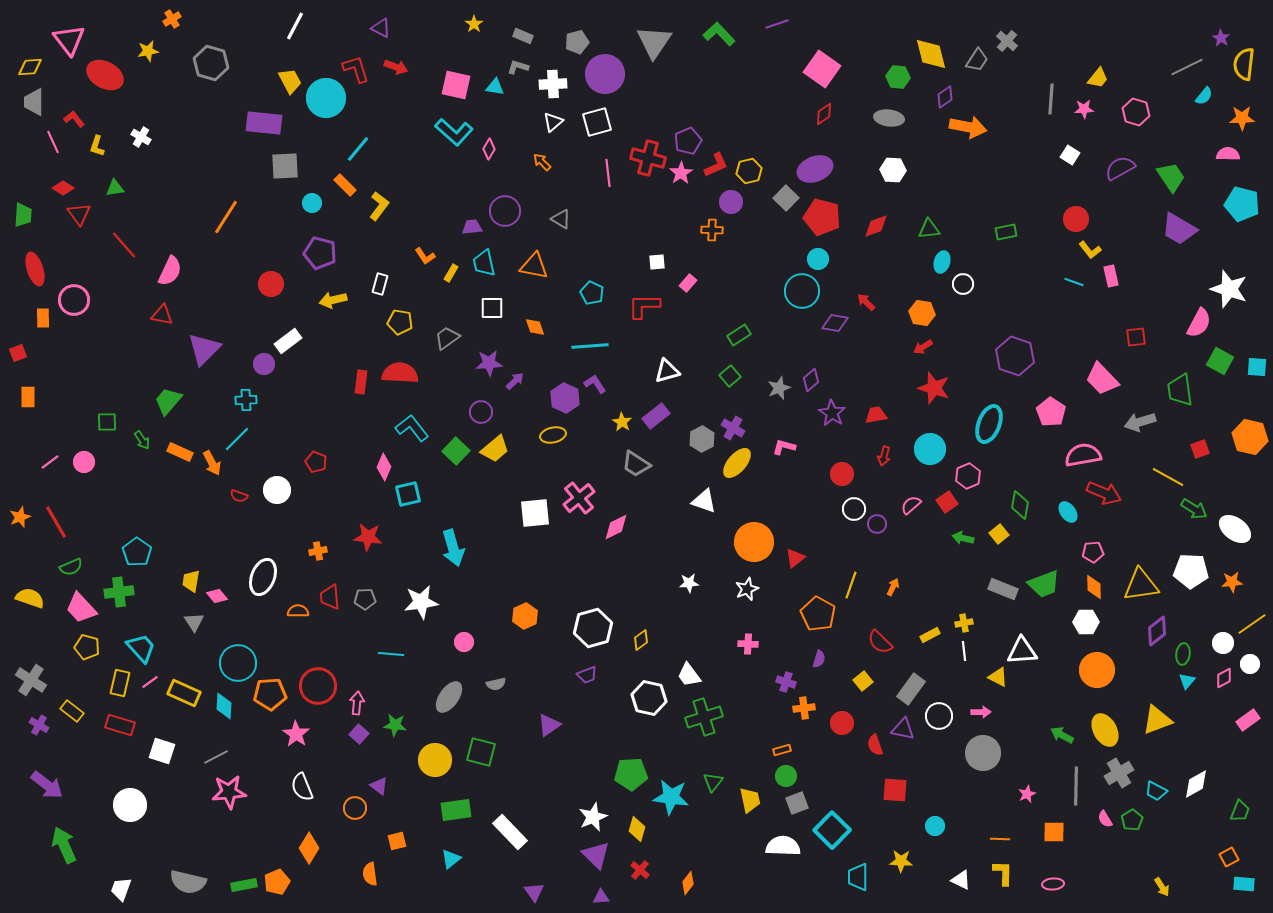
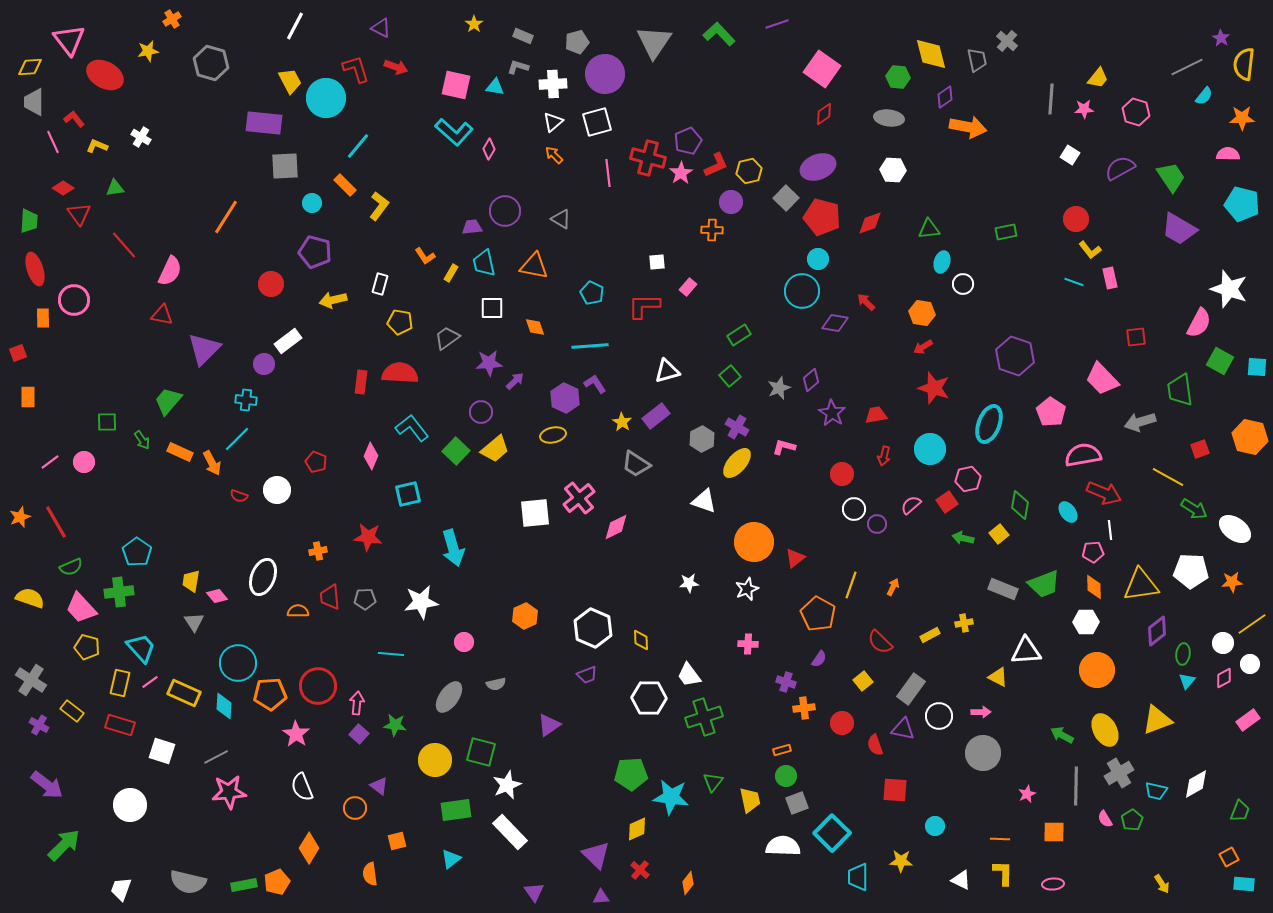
gray trapezoid at (977, 60): rotated 45 degrees counterclockwise
yellow L-shape at (97, 146): rotated 95 degrees clockwise
cyan line at (358, 149): moved 3 px up
orange arrow at (542, 162): moved 12 px right, 7 px up
purple ellipse at (815, 169): moved 3 px right, 2 px up
green trapezoid at (23, 215): moved 6 px right, 6 px down
red diamond at (876, 226): moved 6 px left, 3 px up
purple pentagon at (320, 253): moved 5 px left, 1 px up
pink rectangle at (1111, 276): moved 1 px left, 2 px down
pink rectangle at (688, 283): moved 4 px down
cyan cross at (246, 400): rotated 10 degrees clockwise
purple cross at (733, 428): moved 4 px right, 1 px up
pink diamond at (384, 467): moved 13 px left, 11 px up
pink hexagon at (968, 476): moved 3 px down; rotated 10 degrees clockwise
white hexagon at (593, 628): rotated 21 degrees counterclockwise
yellow diamond at (641, 640): rotated 55 degrees counterclockwise
white line at (964, 651): moved 146 px right, 121 px up
white triangle at (1022, 651): moved 4 px right
purple semicircle at (819, 659): rotated 18 degrees clockwise
white hexagon at (649, 698): rotated 12 degrees counterclockwise
cyan trapezoid at (1156, 791): rotated 15 degrees counterclockwise
white star at (593, 817): moved 86 px left, 32 px up
yellow diamond at (637, 829): rotated 50 degrees clockwise
cyan square at (832, 830): moved 3 px down
green arrow at (64, 845): rotated 69 degrees clockwise
yellow arrow at (1162, 887): moved 3 px up
